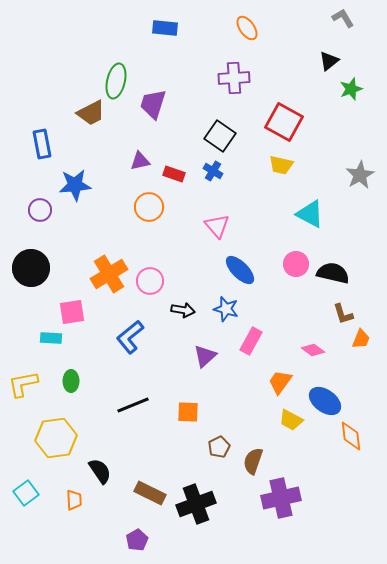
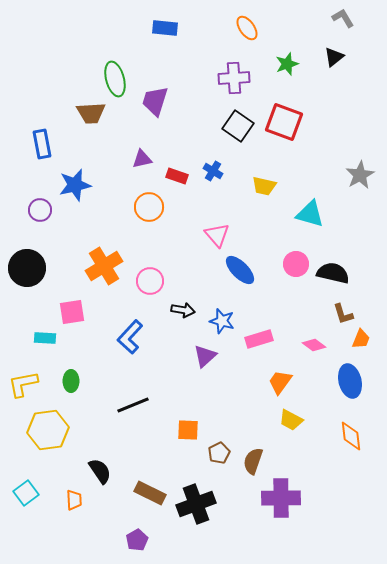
black triangle at (329, 61): moved 5 px right, 4 px up
green ellipse at (116, 81): moved 1 px left, 2 px up; rotated 28 degrees counterclockwise
green star at (351, 89): moved 64 px left, 25 px up
purple trapezoid at (153, 104): moved 2 px right, 3 px up
brown trapezoid at (91, 113): rotated 24 degrees clockwise
red square at (284, 122): rotated 9 degrees counterclockwise
black square at (220, 136): moved 18 px right, 10 px up
purple triangle at (140, 161): moved 2 px right, 2 px up
yellow trapezoid at (281, 165): moved 17 px left, 21 px down
red rectangle at (174, 174): moved 3 px right, 2 px down
blue star at (75, 185): rotated 8 degrees counterclockwise
cyan triangle at (310, 214): rotated 12 degrees counterclockwise
pink triangle at (217, 226): moved 9 px down
black circle at (31, 268): moved 4 px left
orange cross at (109, 274): moved 5 px left, 8 px up
blue star at (226, 309): moved 4 px left, 12 px down
blue L-shape at (130, 337): rotated 8 degrees counterclockwise
cyan rectangle at (51, 338): moved 6 px left
pink rectangle at (251, 341): moved 8 px right, 2 px up; rotated 44 degrees clockwise
pink diamond at (313, 350): moved 1 px right, 5 px up
blue ellipse at (325, 401): moved 25 px right, 20 px up; rotated 40 degrees clockwise
orange square at (188, 412): moved 18 px down
yellow hexagon at (56, 438): moved 8 px left, 8 px up
brown pentagon at (219, 447): moved 6 px down
purple cross at (281, 498): rotated 12 degrees clockwise
